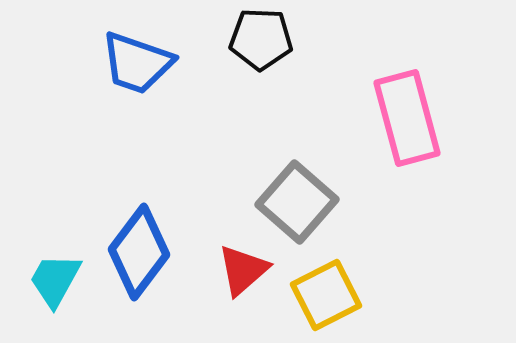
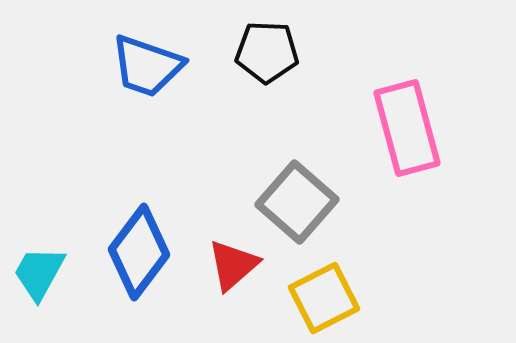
black pentagon: moved 6 px right, 13 px down
blue trapezoid: moved 10 px right, 3 px down
pink rectangle: moved 10 px down
red triangle: moved 10 px left, 5 px up
cyan trapezoid: moved 16 px left, 7 px up
yellow square: moved 2 px left, 3 px down
